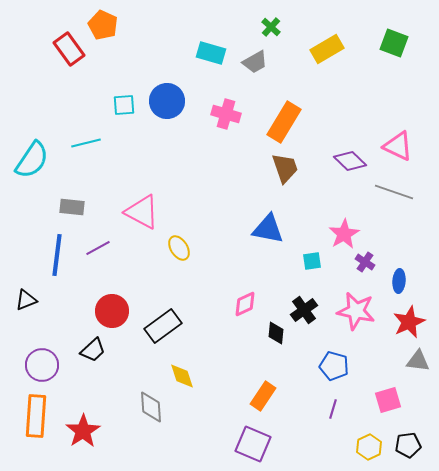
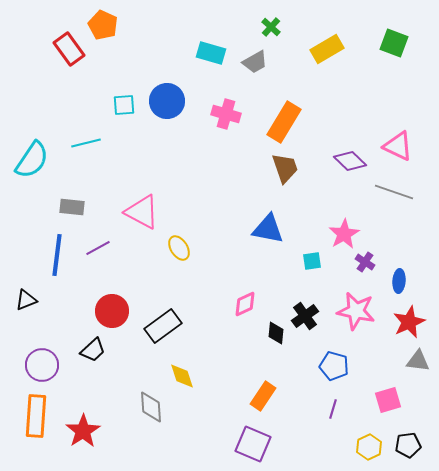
black cross at (304, 310): moved 1 px right, 6 px down
